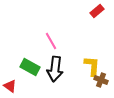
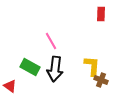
red rectangle: moved 4 px right, 3 px down; rotated 48 degrees counterclockwise
